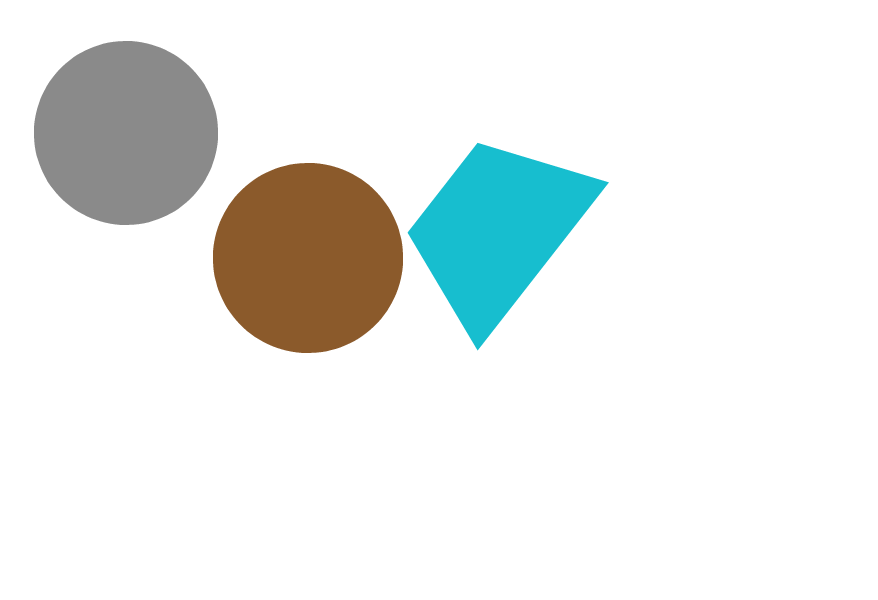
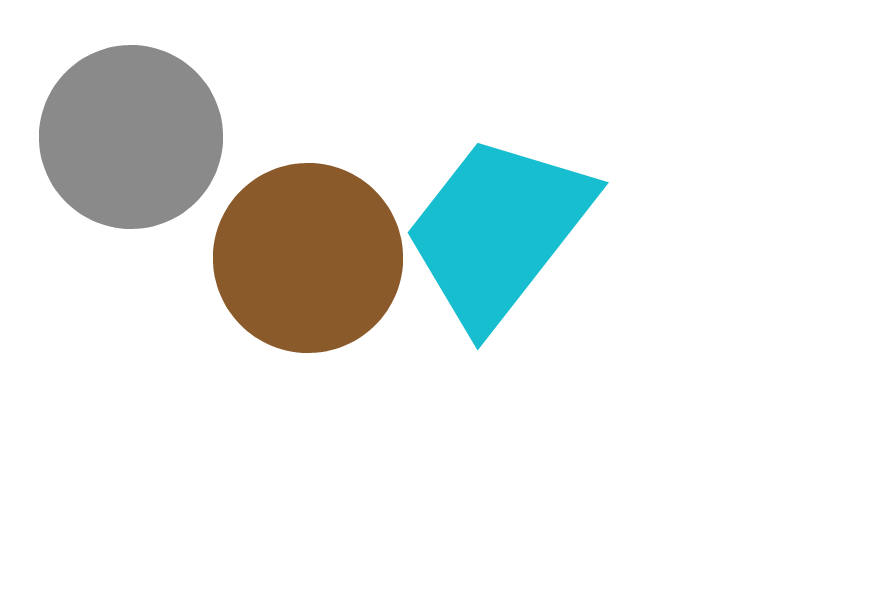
gray circle: moved 5 px right, 4 px down
